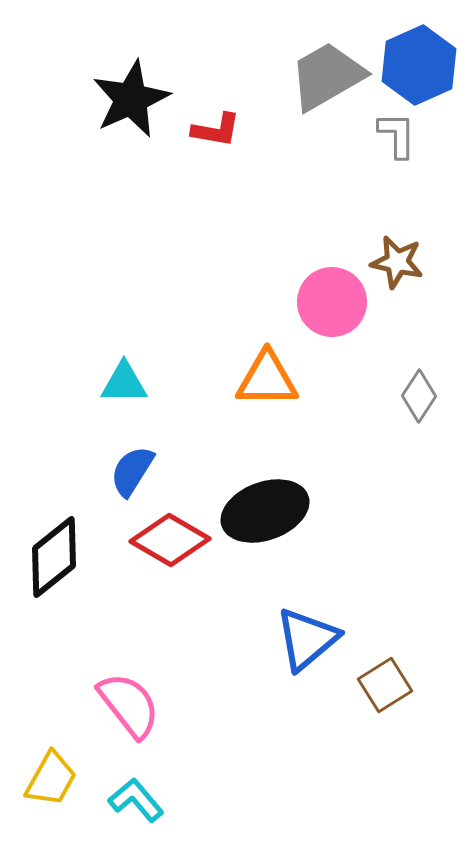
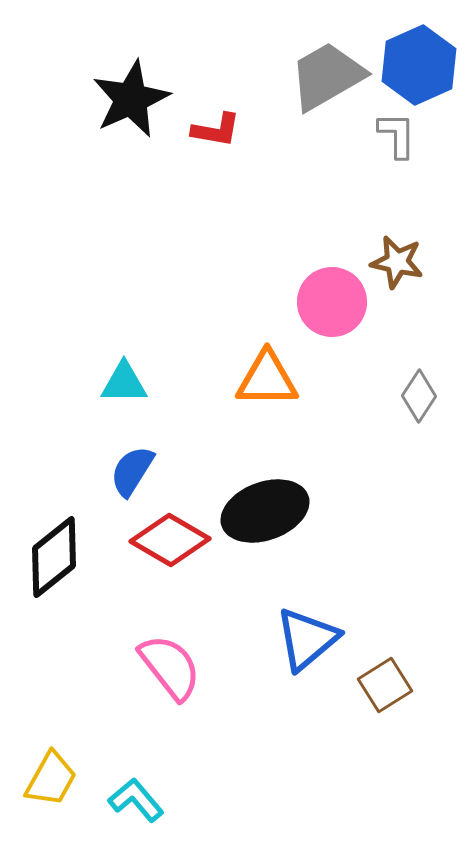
pink semicircle: moved 41 px right, 38 px up
